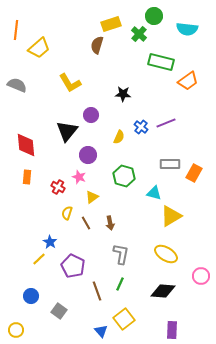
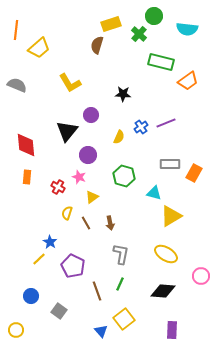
blue cross at (141, 127): rotated 16 degrees clockwise
